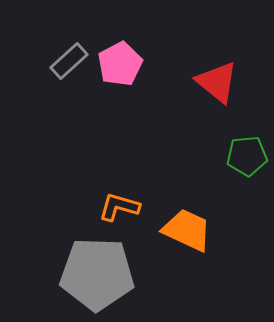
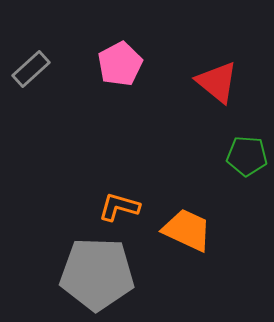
gray rectangle: moved 38 px left, 8 px down
green pentagon: rotated 9 degrees clockwise
